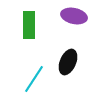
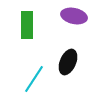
green rectangle: moved 2 px left
